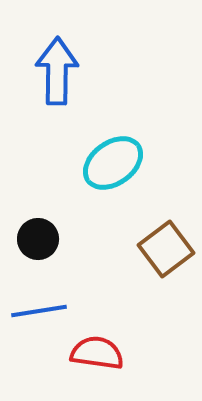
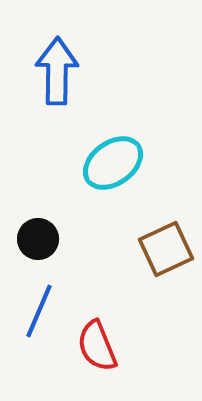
brown square: rotated 12 degrees clockwise
blue line: rotated 58 degrees counterclockwise
red semicircle: moved 7 px up; rotated 120 degrees counterclockwise
